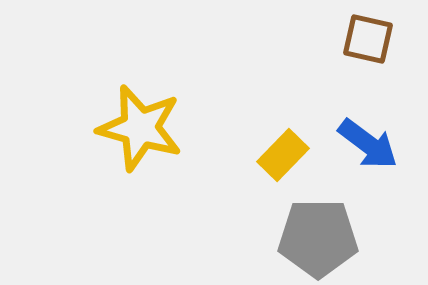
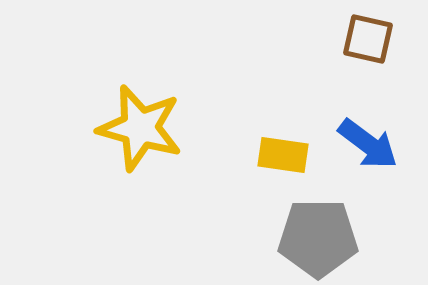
yellow rectangle: rotated 54 degrees clockwise
